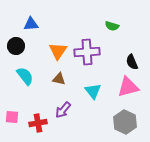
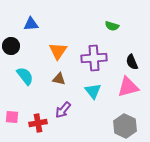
black circle: moved 5 px left
purple cross: moved 7 px right, 6 px down
gray hexagon: moved 4 px down
